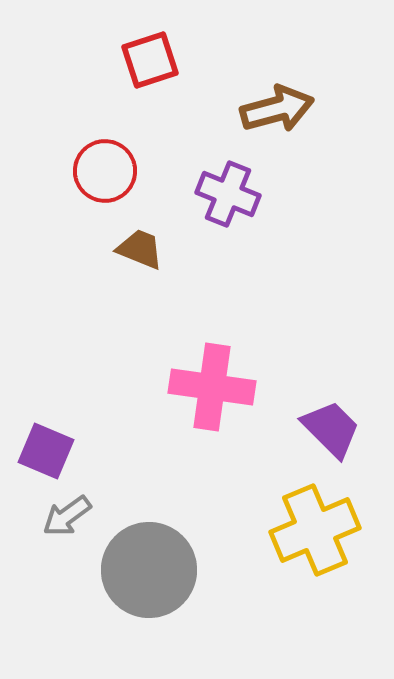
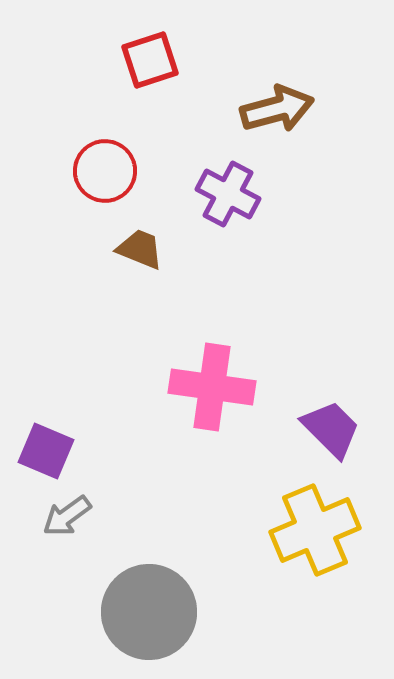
purple cross: rotated 6 degrees clockwise
gray circle: moved 42 px down
